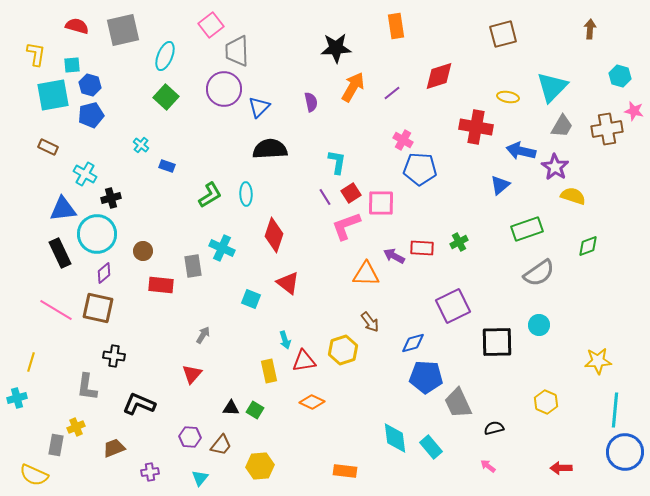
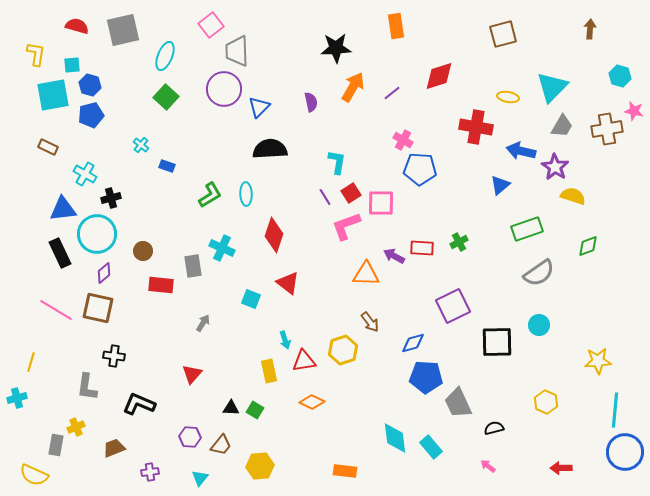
gray arrow at (203, 335): moved 12 px up
